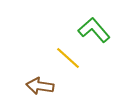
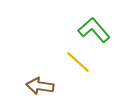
yellow line: moved 10 px right, 4 px down
